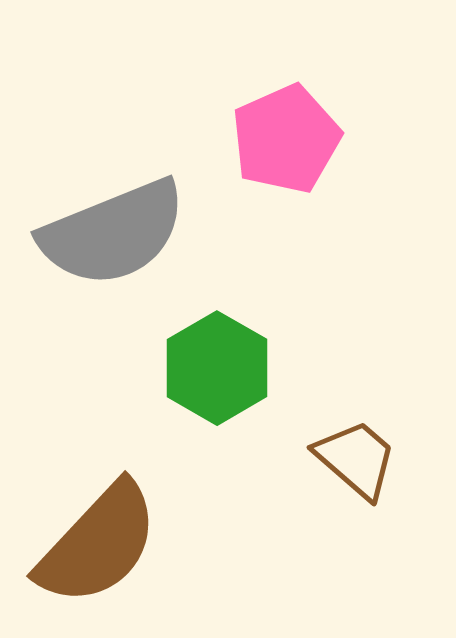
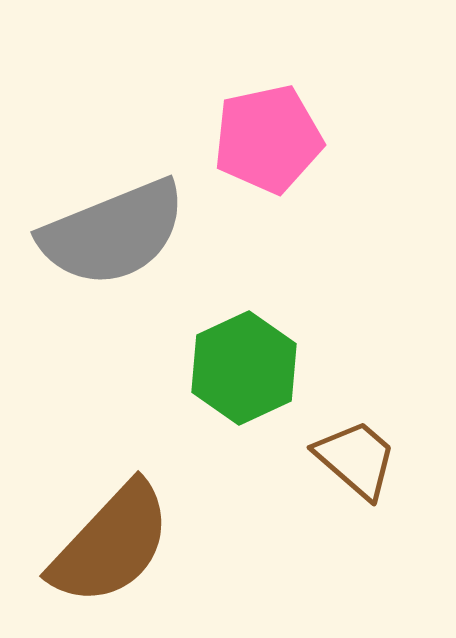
pink pentagon: moved 18 px left; rotated 12 degrees clockwise
green hexagon: moved 27 px right; rotated 5 degrees clockwise
brown semicircle: moved 13 px right
